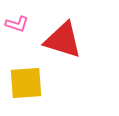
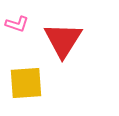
red triangle: rotated 45 degrees clockwise
